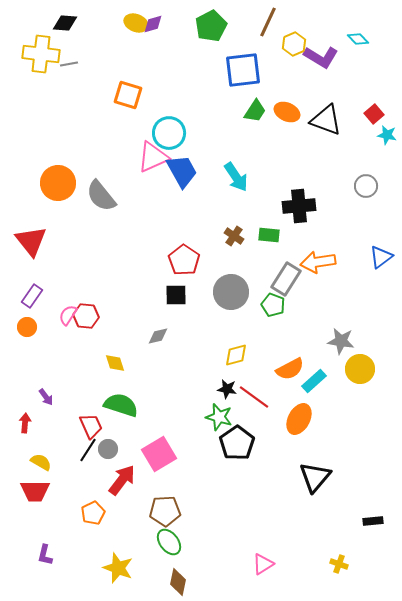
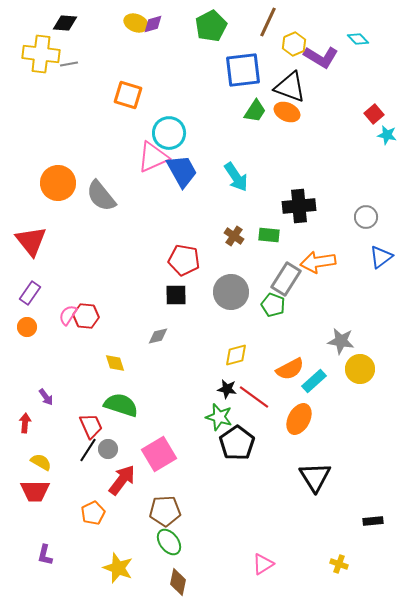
black triangle at (326, 120): moved 36 px left, 33 px up
gray circle at (366, 186): moved 31 px down
red pentagon at (184, 260): rotated 24 degrees counterclockwise
purple rectangle at (32, 296): moved 2 px left, 3 px up
black triangle at (315, 477): rotated 12 degrees counterclockwise
